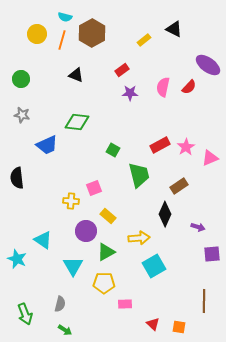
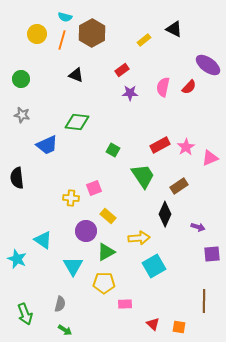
green trapezoid at (139, 175): moved 4 px right, 1 px down; rotated 20 degrees counterclockwise
yellow cross at (71, 201): moved 3 px up
